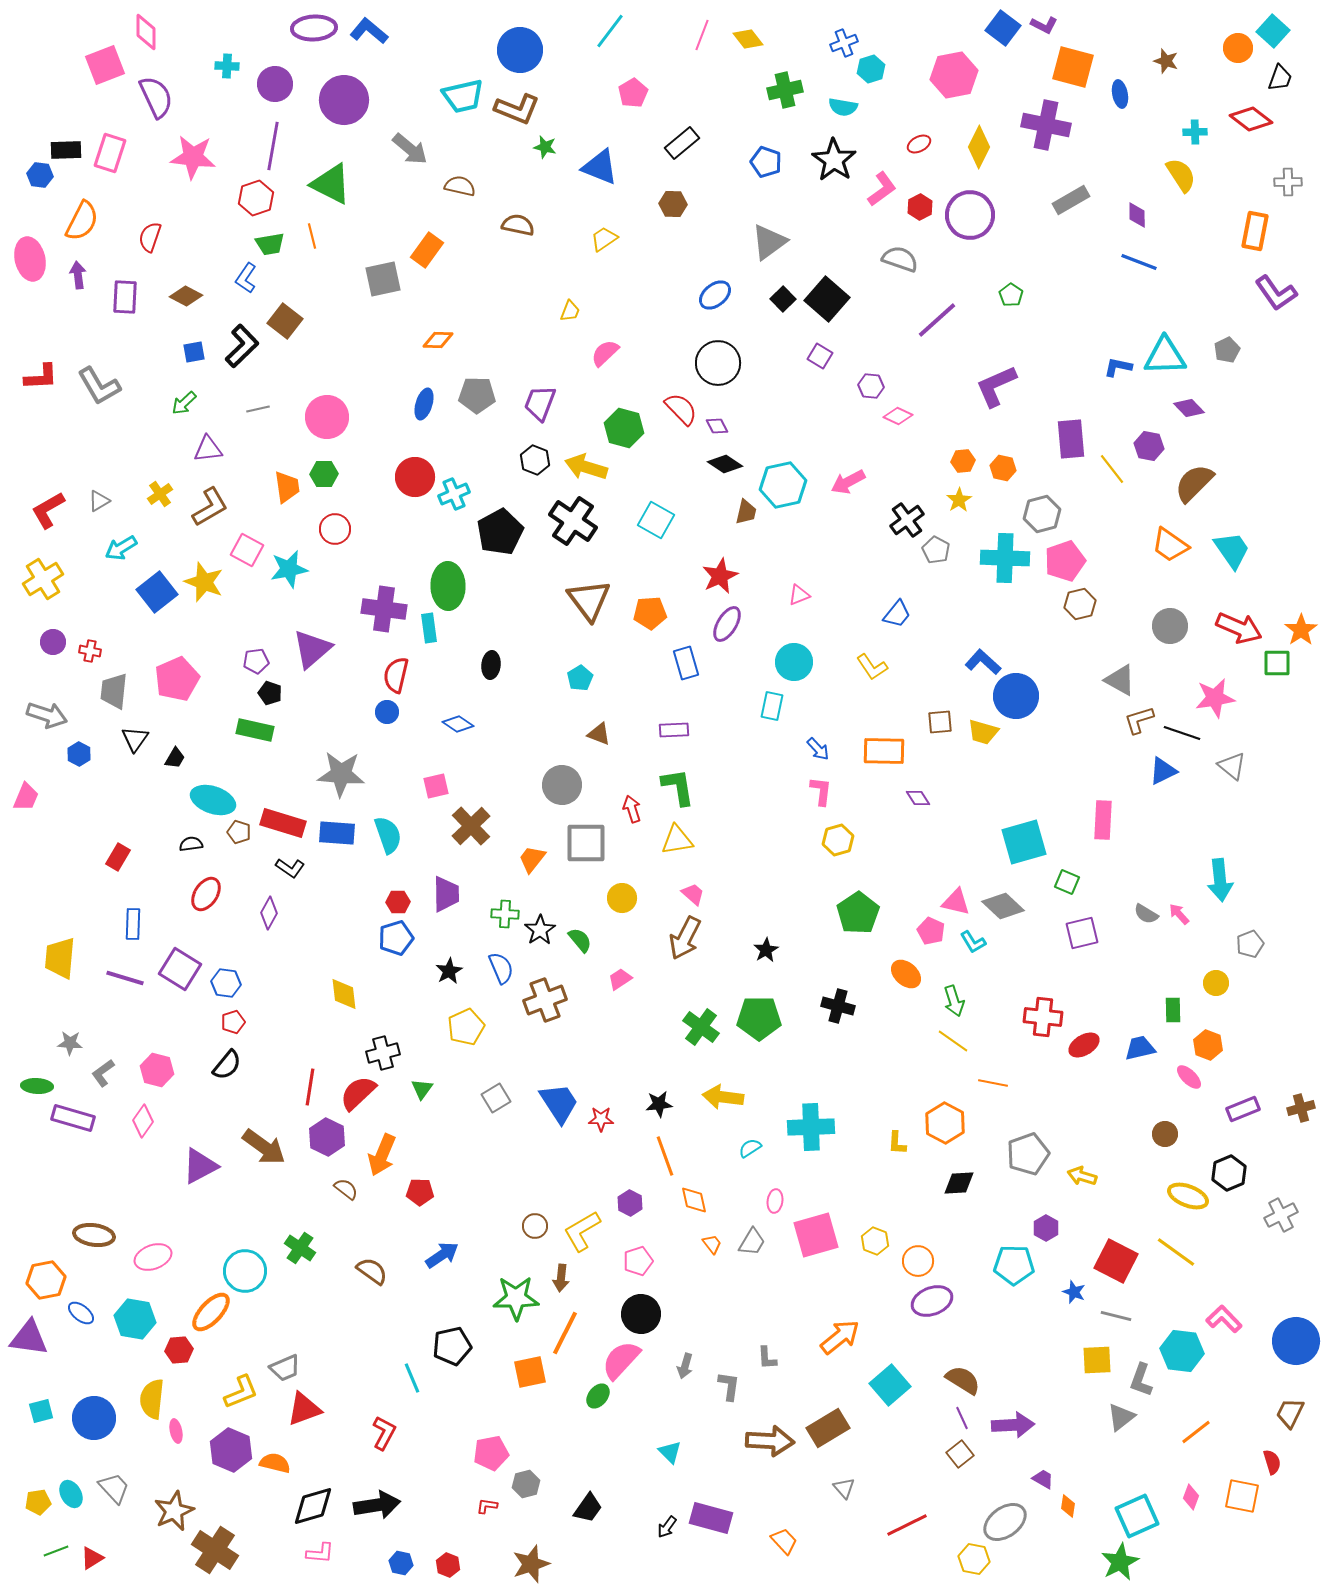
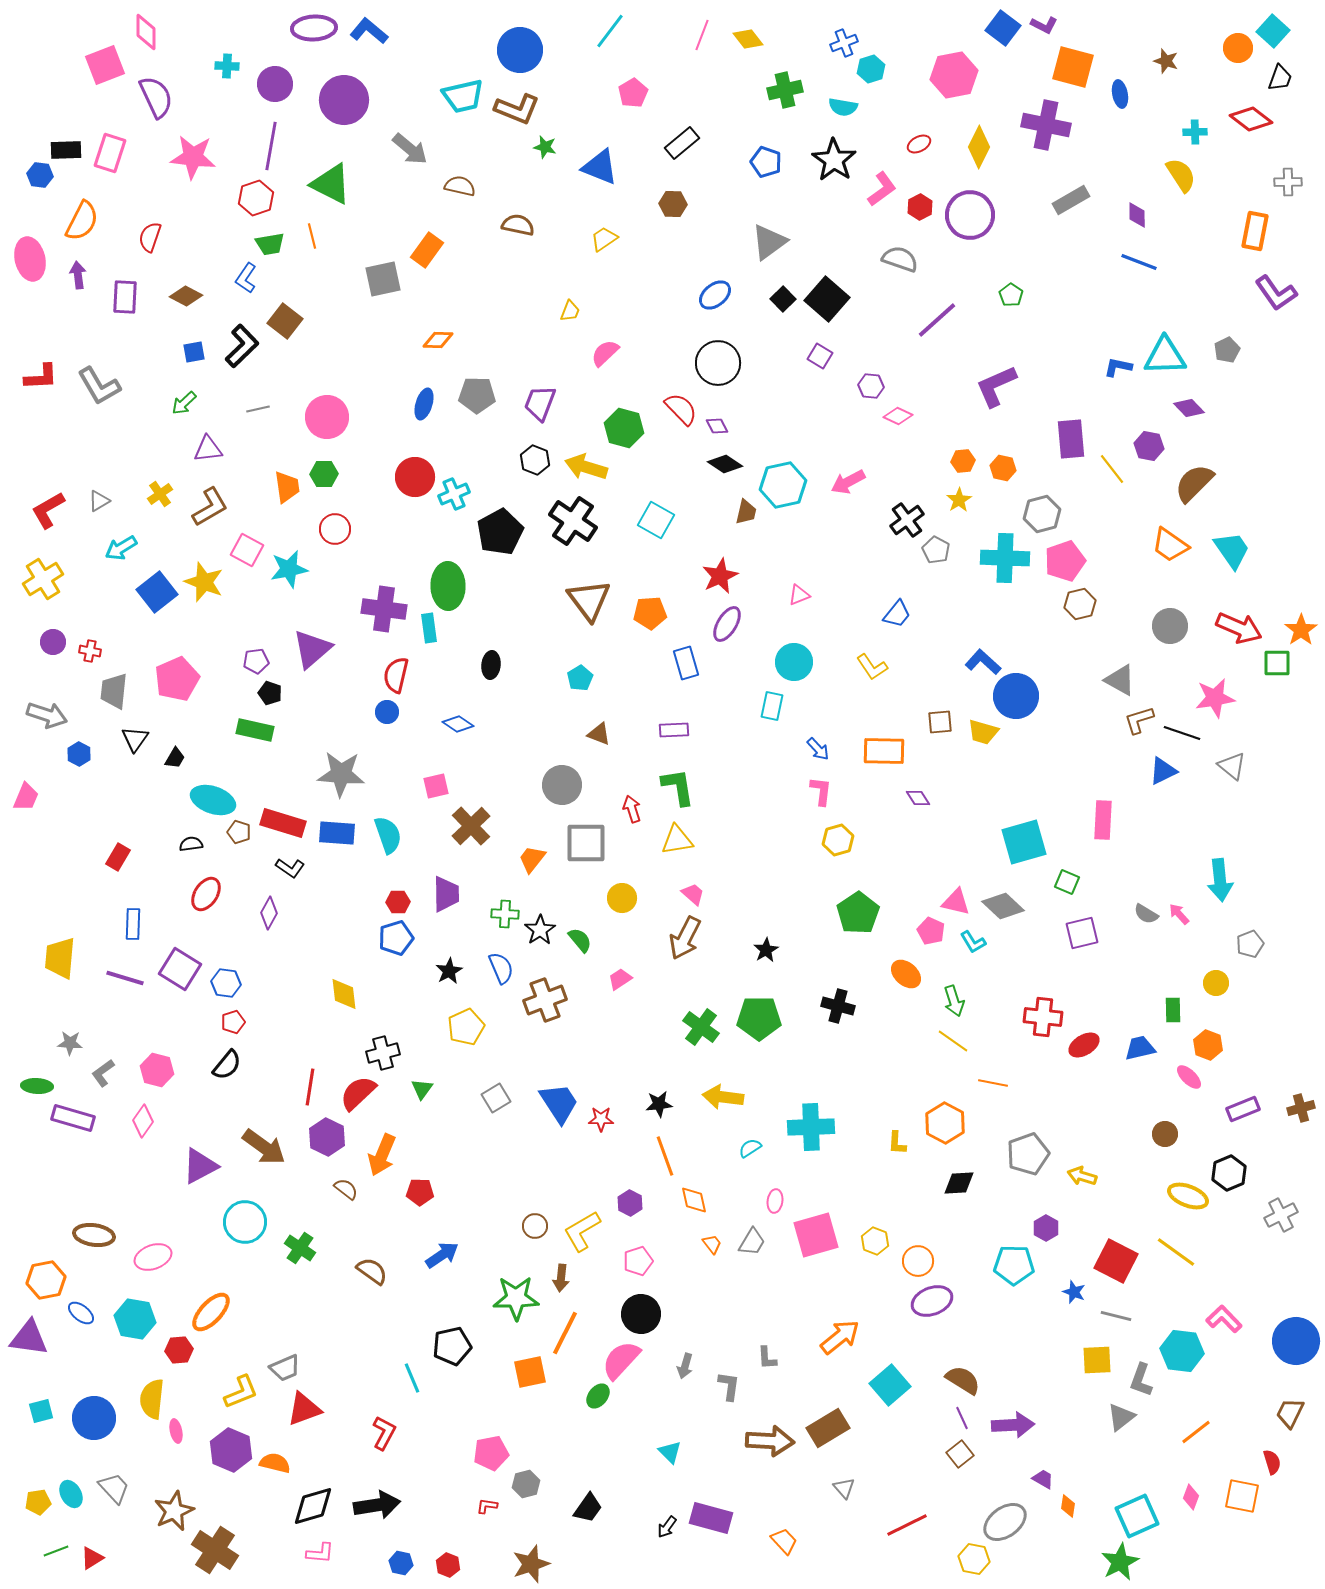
purple line at (273, 146): moved 2 px left
cyan circle at (245, 1271): moved 49 px up
